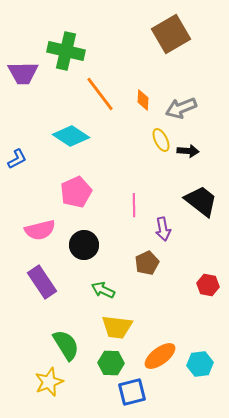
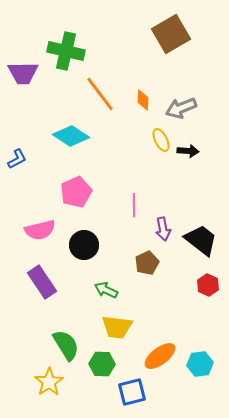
black trapezoid: moved 39 px down
red hexagon: rotated 15 degrees clockwise
green arrow: moved 3 px right
green hexagon: moved 9 px left, 1 px down
yellow star: rotated 12 degrees counterclockwise
